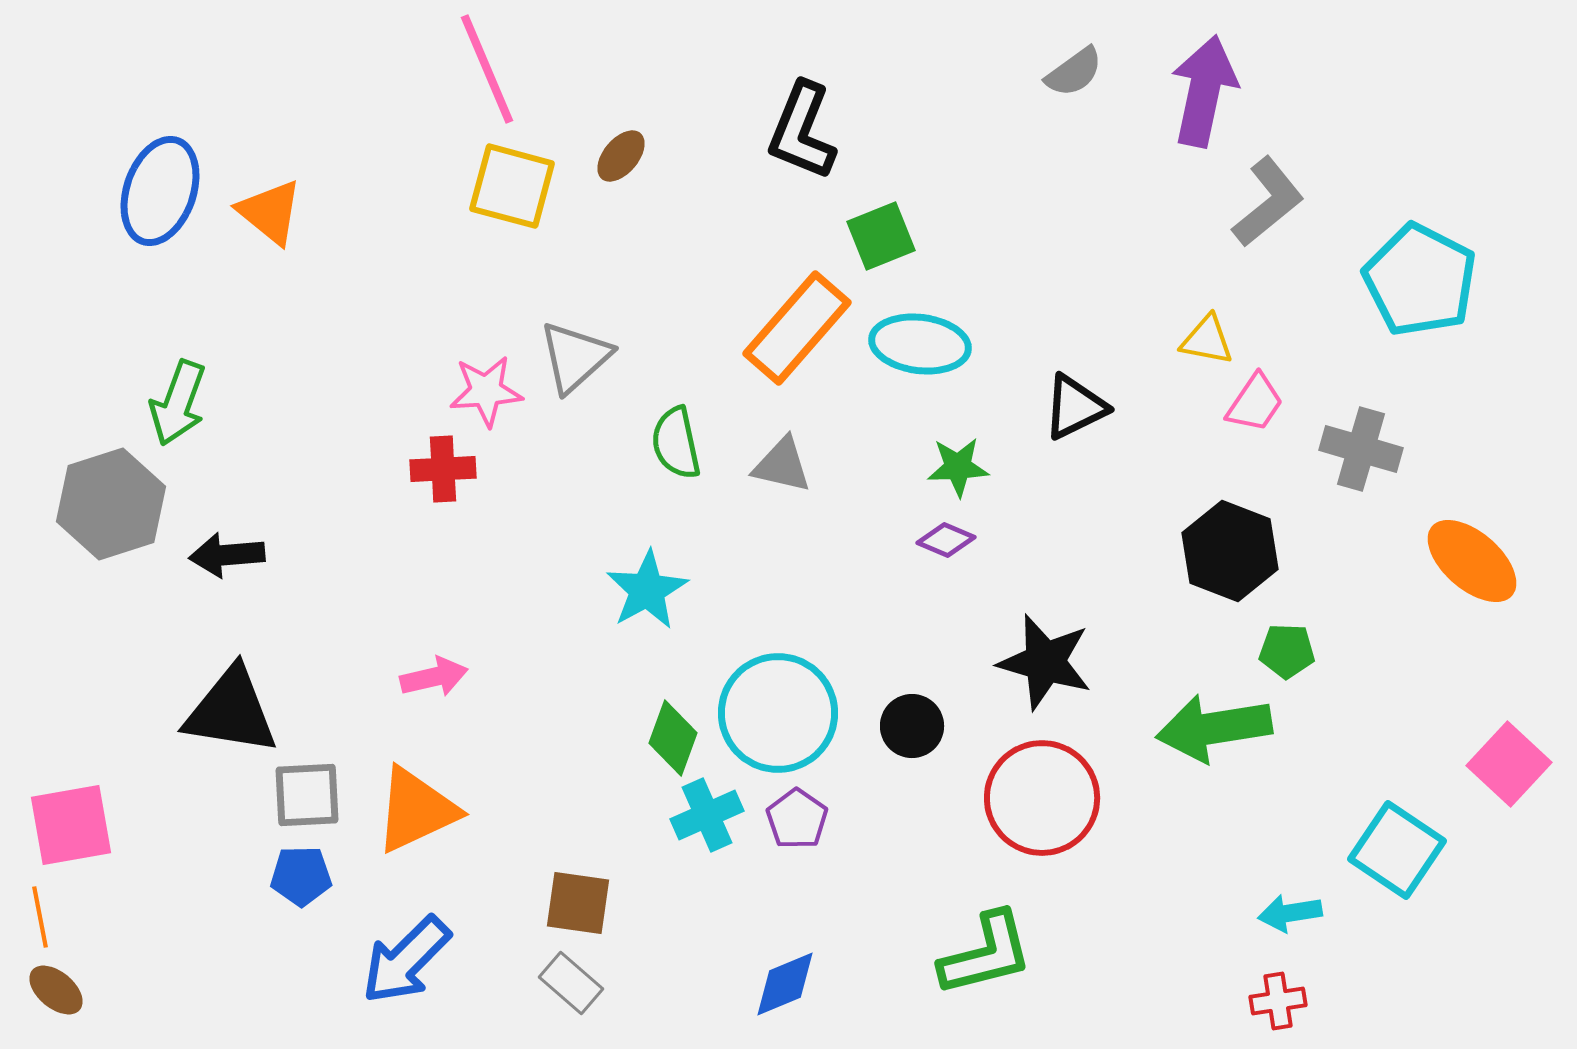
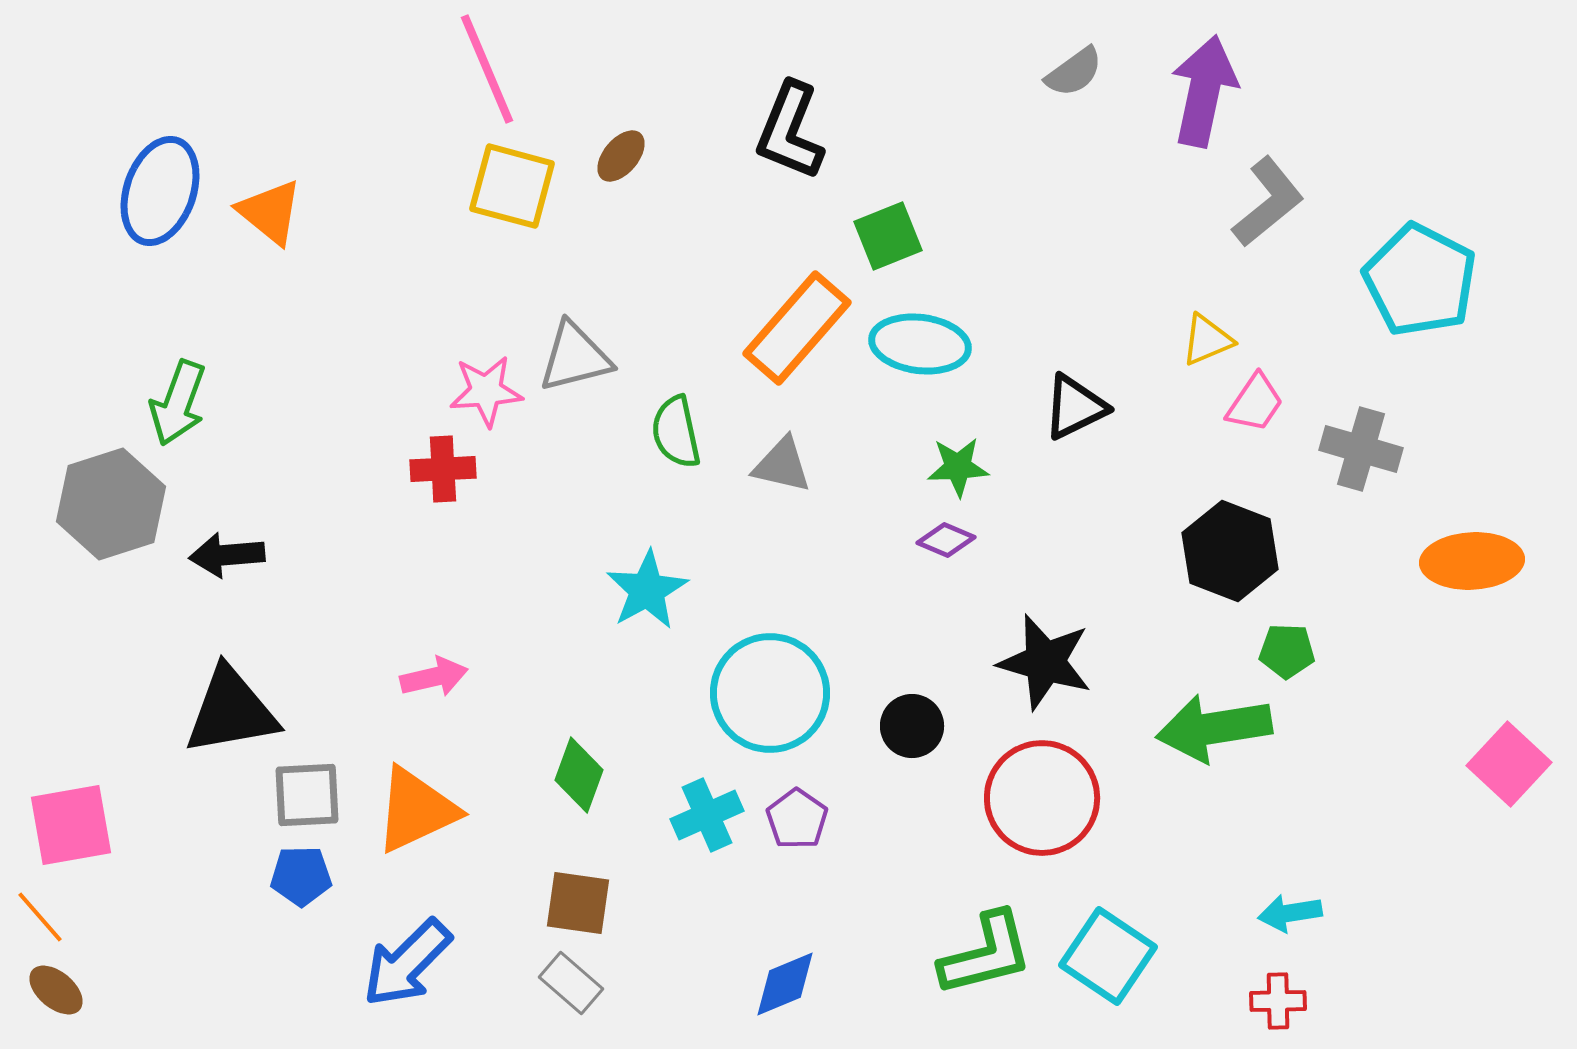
black L-shape at (802, 131): moved 12 px left
green square at (881, 236): moved 7 px right
yellow triangle at (1207, 340): rotated 34 degrees counterclockwise
gray triangle at (575, 357): rotated 28 degrees clockwise
green semicircle at (676, 443): moved 11 px up
orange ellipse at (1472, 561): rotated 44 degrees counterclockwise
black triangle at (231, 711): rotated 19 degrees counterclockwise
cyan circle at (778, 713): moved 8 px left, 20 px up
green diamond at (673, 738): moved 94 px left, 37 px down
cyan square at (1397, 850): moved 289 px left, 106 px down
orange line at (40, 917): rotated 30 degrees counterclockwise
blue arrow at (406, 960): moved 1 px right, 3 px down
red cross at (1278, 1001): rotated 8 degrees clockwise
